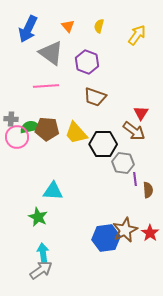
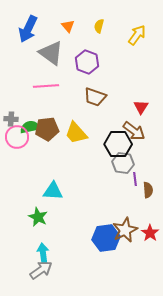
red triangle: moved 6 px up
brown pentagon: rotated 10 degrees counterclockwise
black hexagon: moved 15 px right
